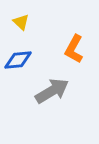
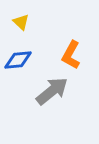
orange L-shape: moved 3 px left, 6 px down
gray arrow: rotated 8 degrees counterclockwise
